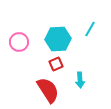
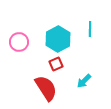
cyan line: rotated 28 degrees counterclockwise
cyan hexagon: rotated 25 degrees counterclockwise
cyan arrow: moved 4 px right, 1 px down; rotated 49 degrees clockwise
red semicircle: moved 2 px left, 2 px up
